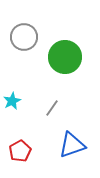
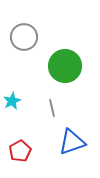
green circle: moved 9 px down
gray line: rotated 48 degrees counterclockwise
blue triangle: moved 3 px up
